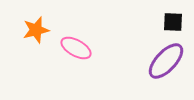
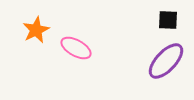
black square: moved 5 px left, 2 px up
orange star: rotated 12 degrees counterclockwise
